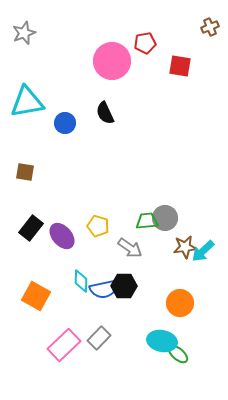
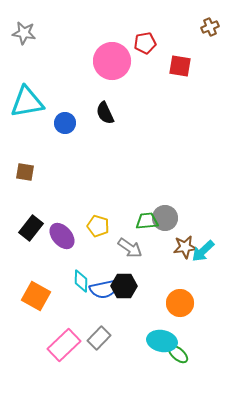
gray star: rotated 30 degrees clockwise
